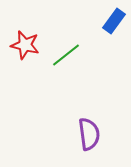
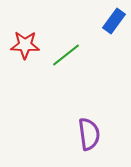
red star: rotated 12 degrees counterclockwise
